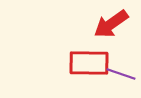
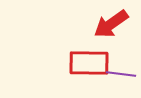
purple line: rotated 12 degrees counterclockwise
